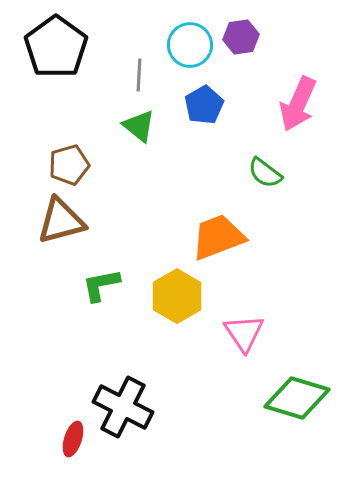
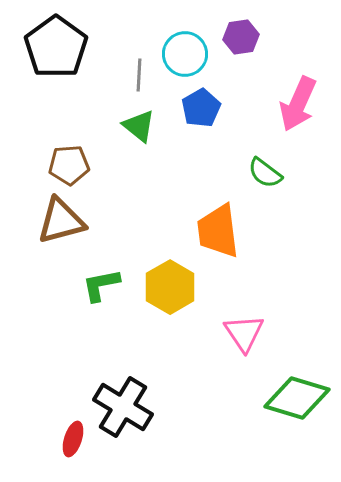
cyan circle: moved 5 px left, 9 px down
blue pentagon: moved 3 px left, 3 px down
brown pentagon: rotated 12 degrees clockwise
orange trapezoid: moved 6 px up; rotated 76 degrees counterclockwise
yellow hexagon: moved 7 px left, 9 px up
black cross: rotated 4 degrees clockwise
